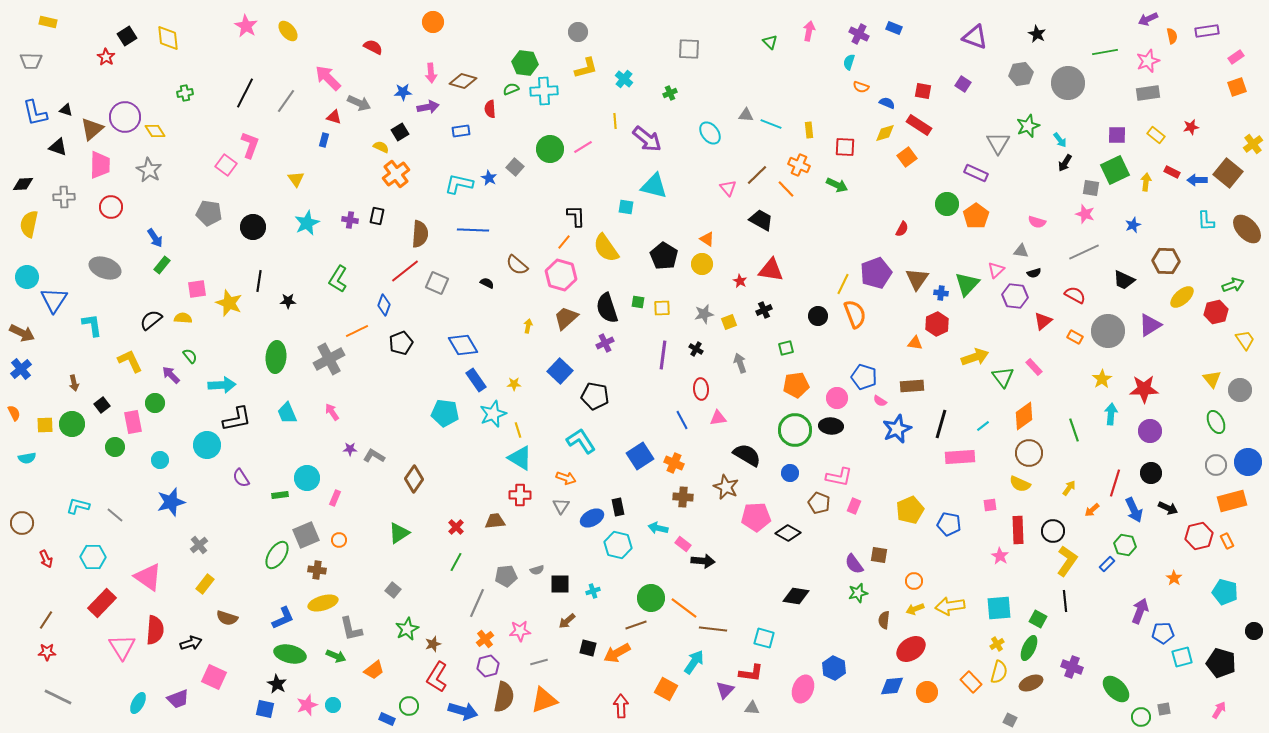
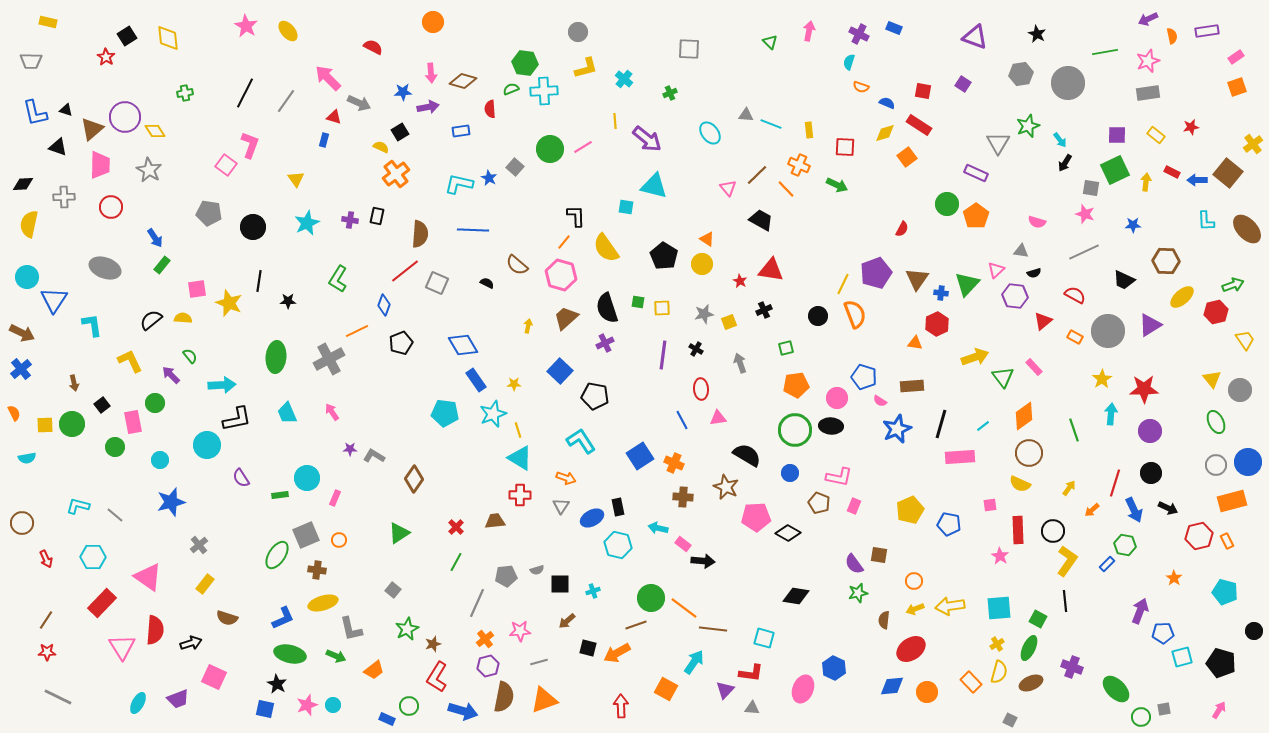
blue star at (1133, 225): rotated 21 degrees clockwise
